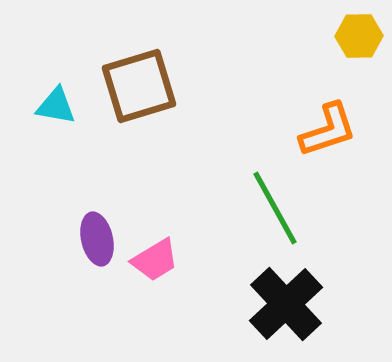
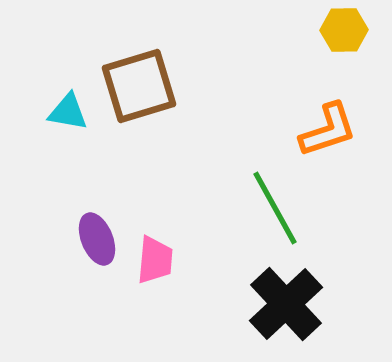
yellow hexagon: moved 15 px left, 6 px up
cyan triangle: moved 12 px right, 6 px down
purple ellipse: rotated 9 degrees counterclockwise
pink trapezoid: rotated 54 degrees counterclockwise
